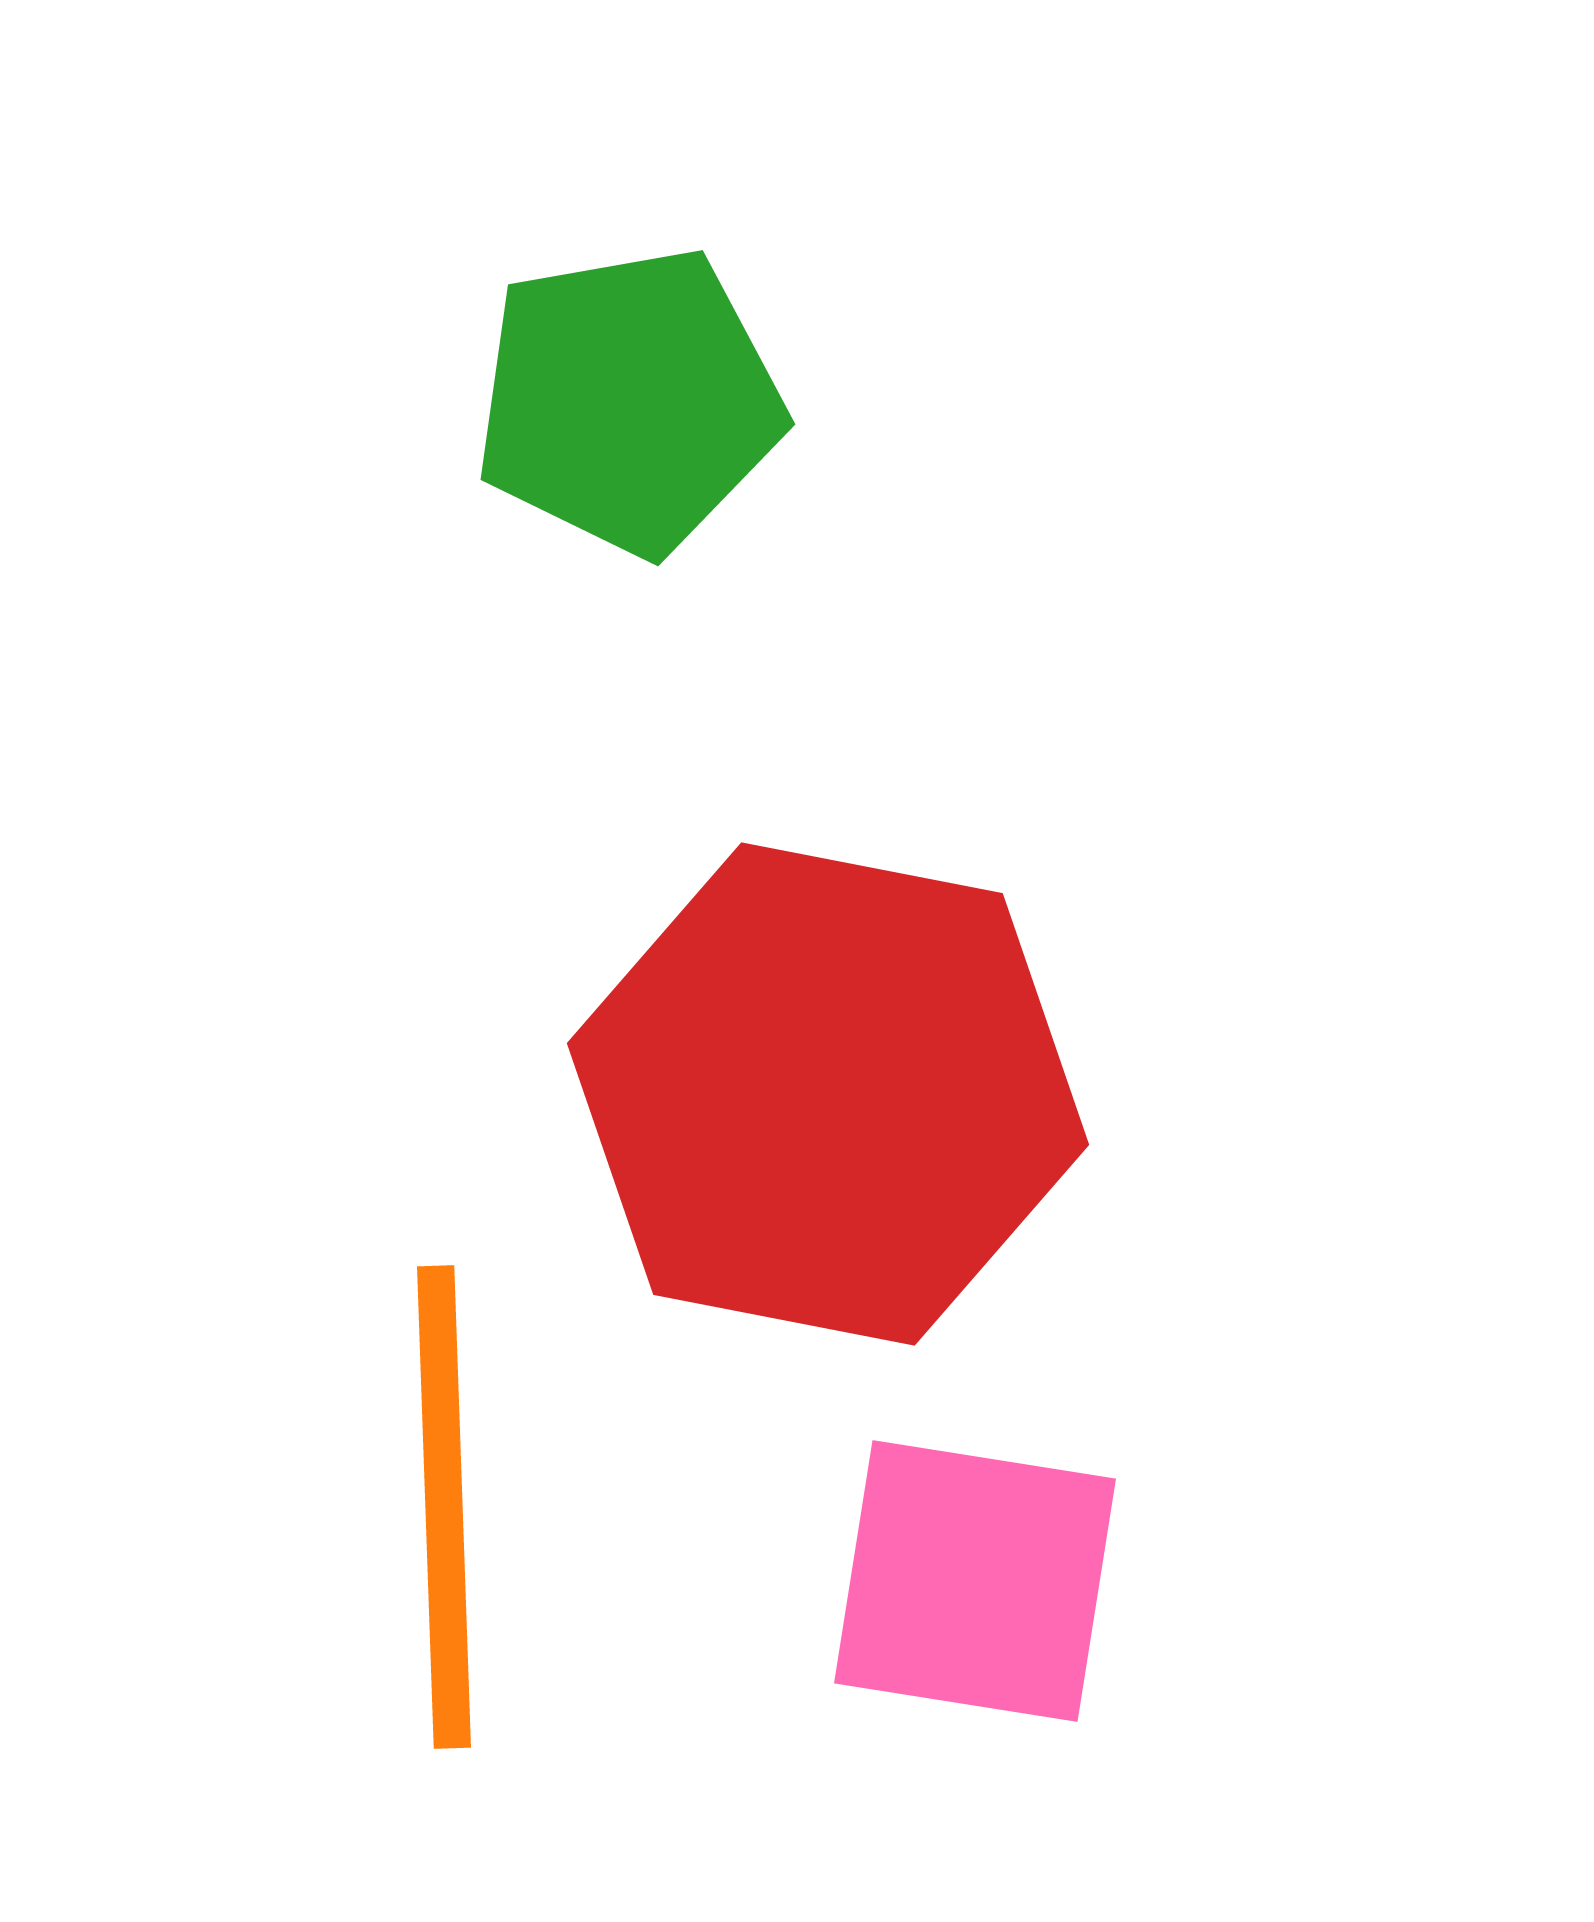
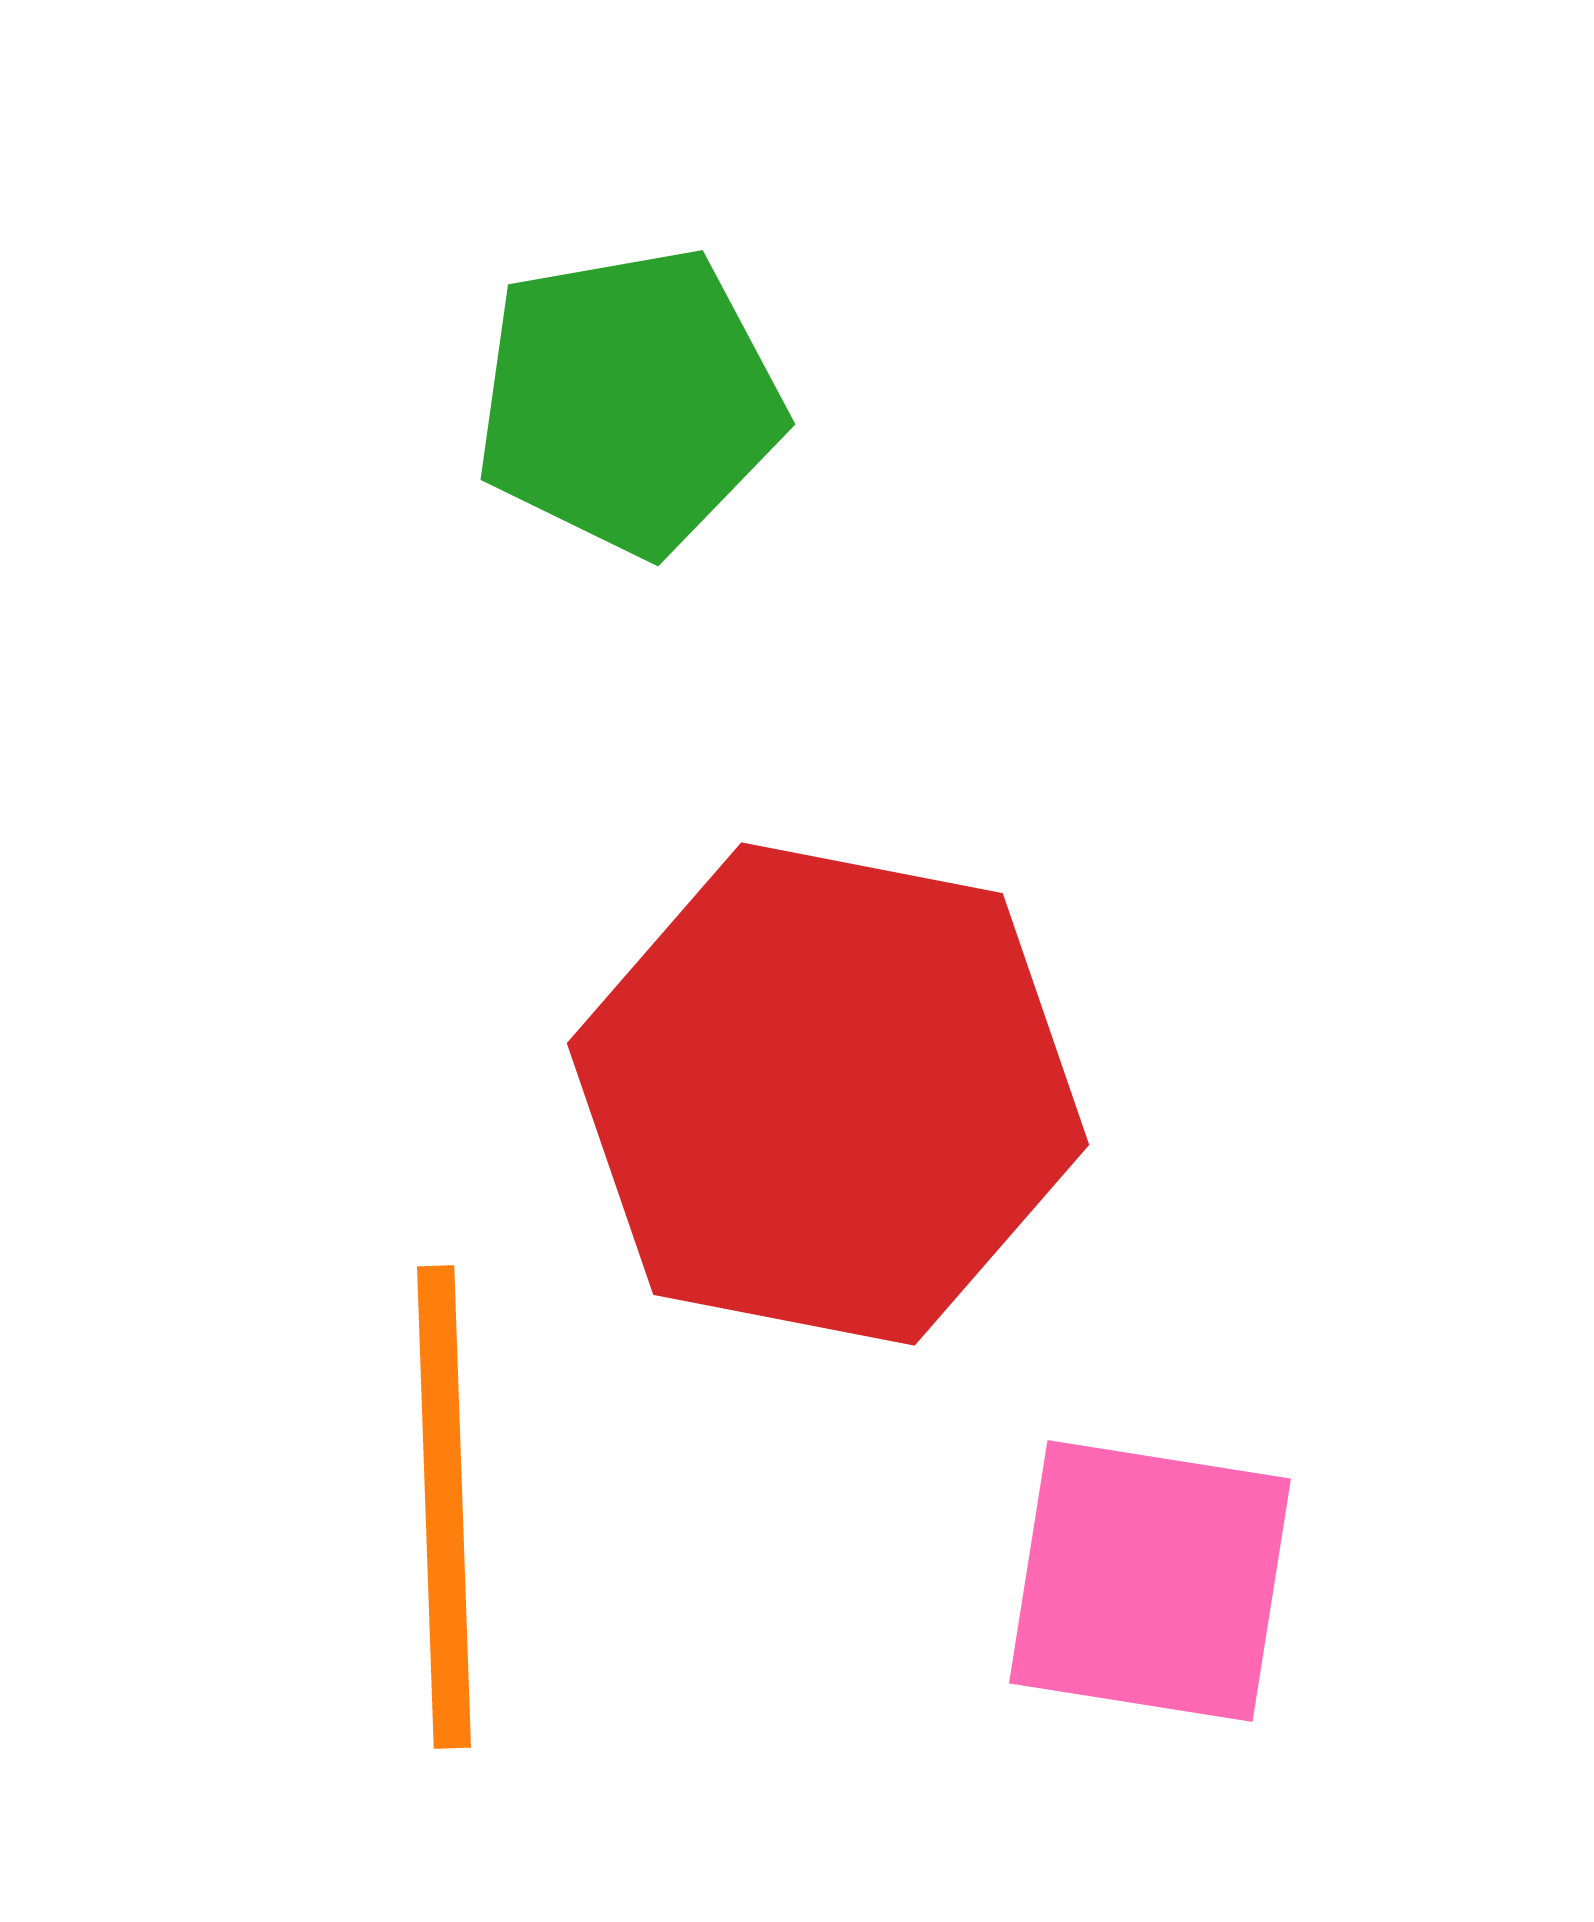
pink square: moved 175 px right
